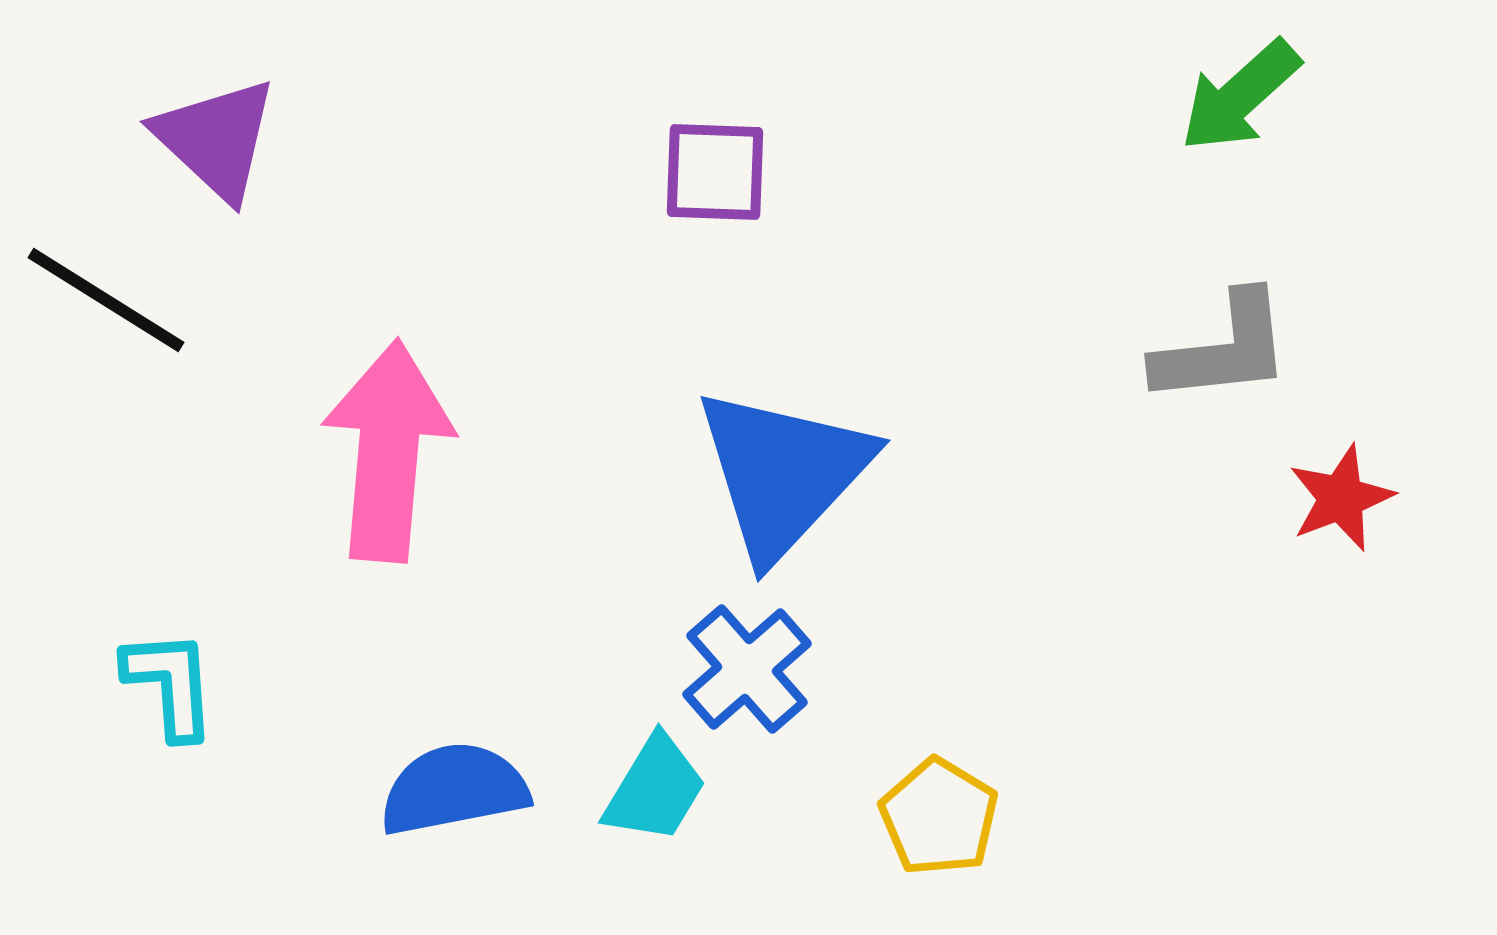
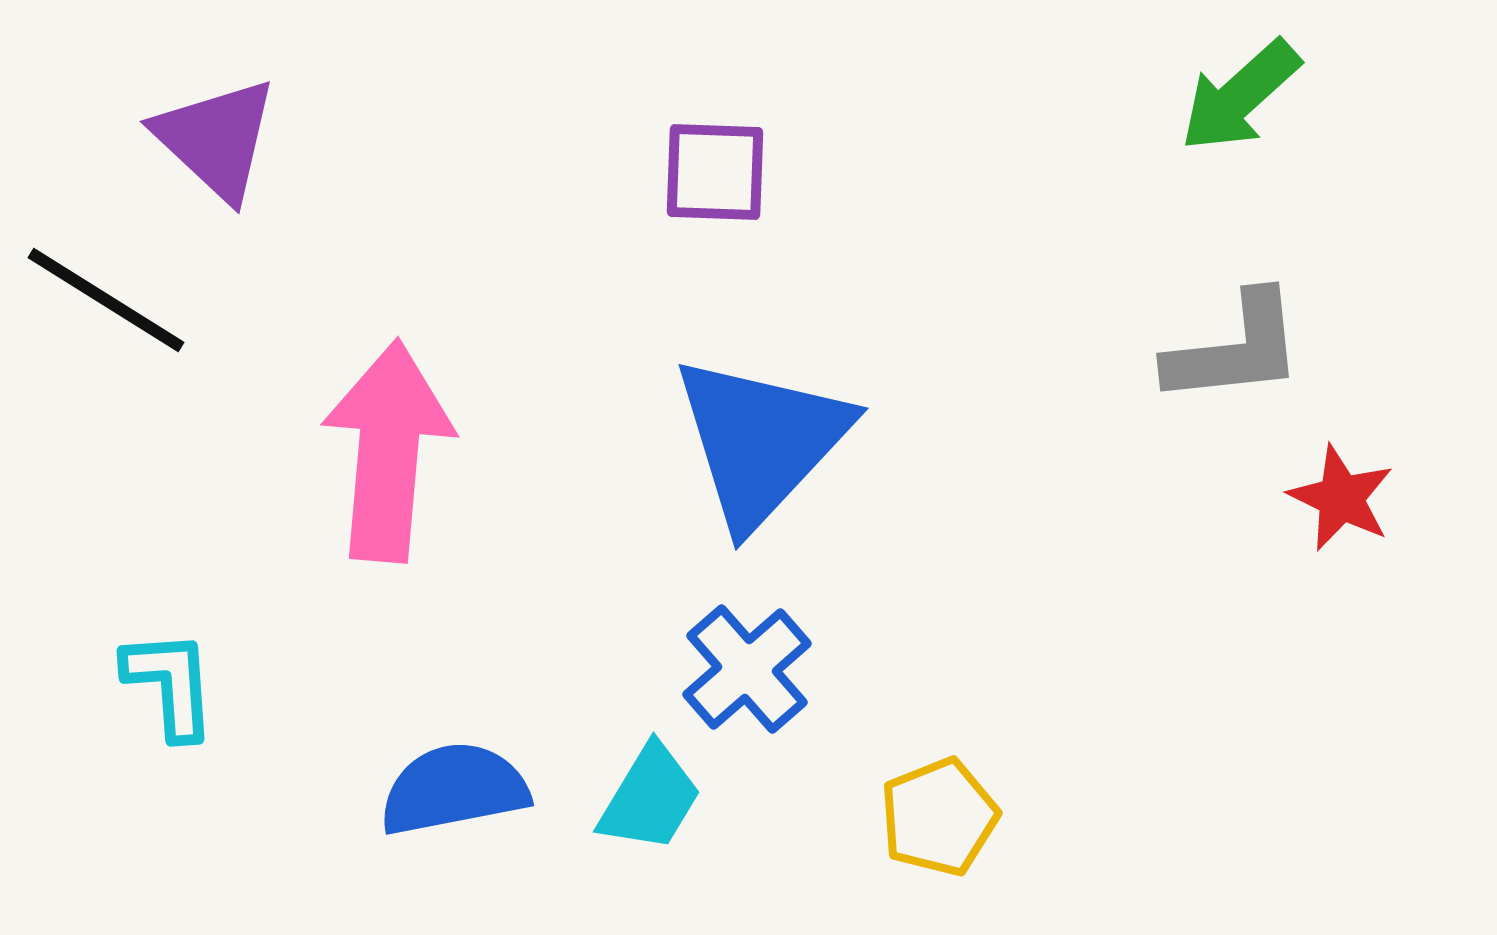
gray L-shape: moved 12 px right
blue triangle: moved 22 px left, 32 px up
red star: rotated 25 degrees counterclockwise
cyan trapezoid: moved 5 px left, 9 px down
yellow pentagon: rotated 19 degrees clockwise
